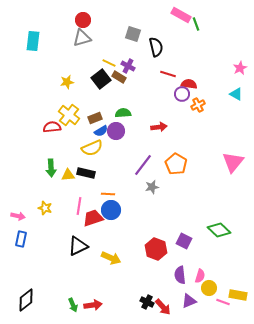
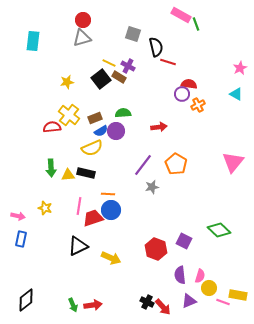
red line at (168, 74): moved 12 px up
